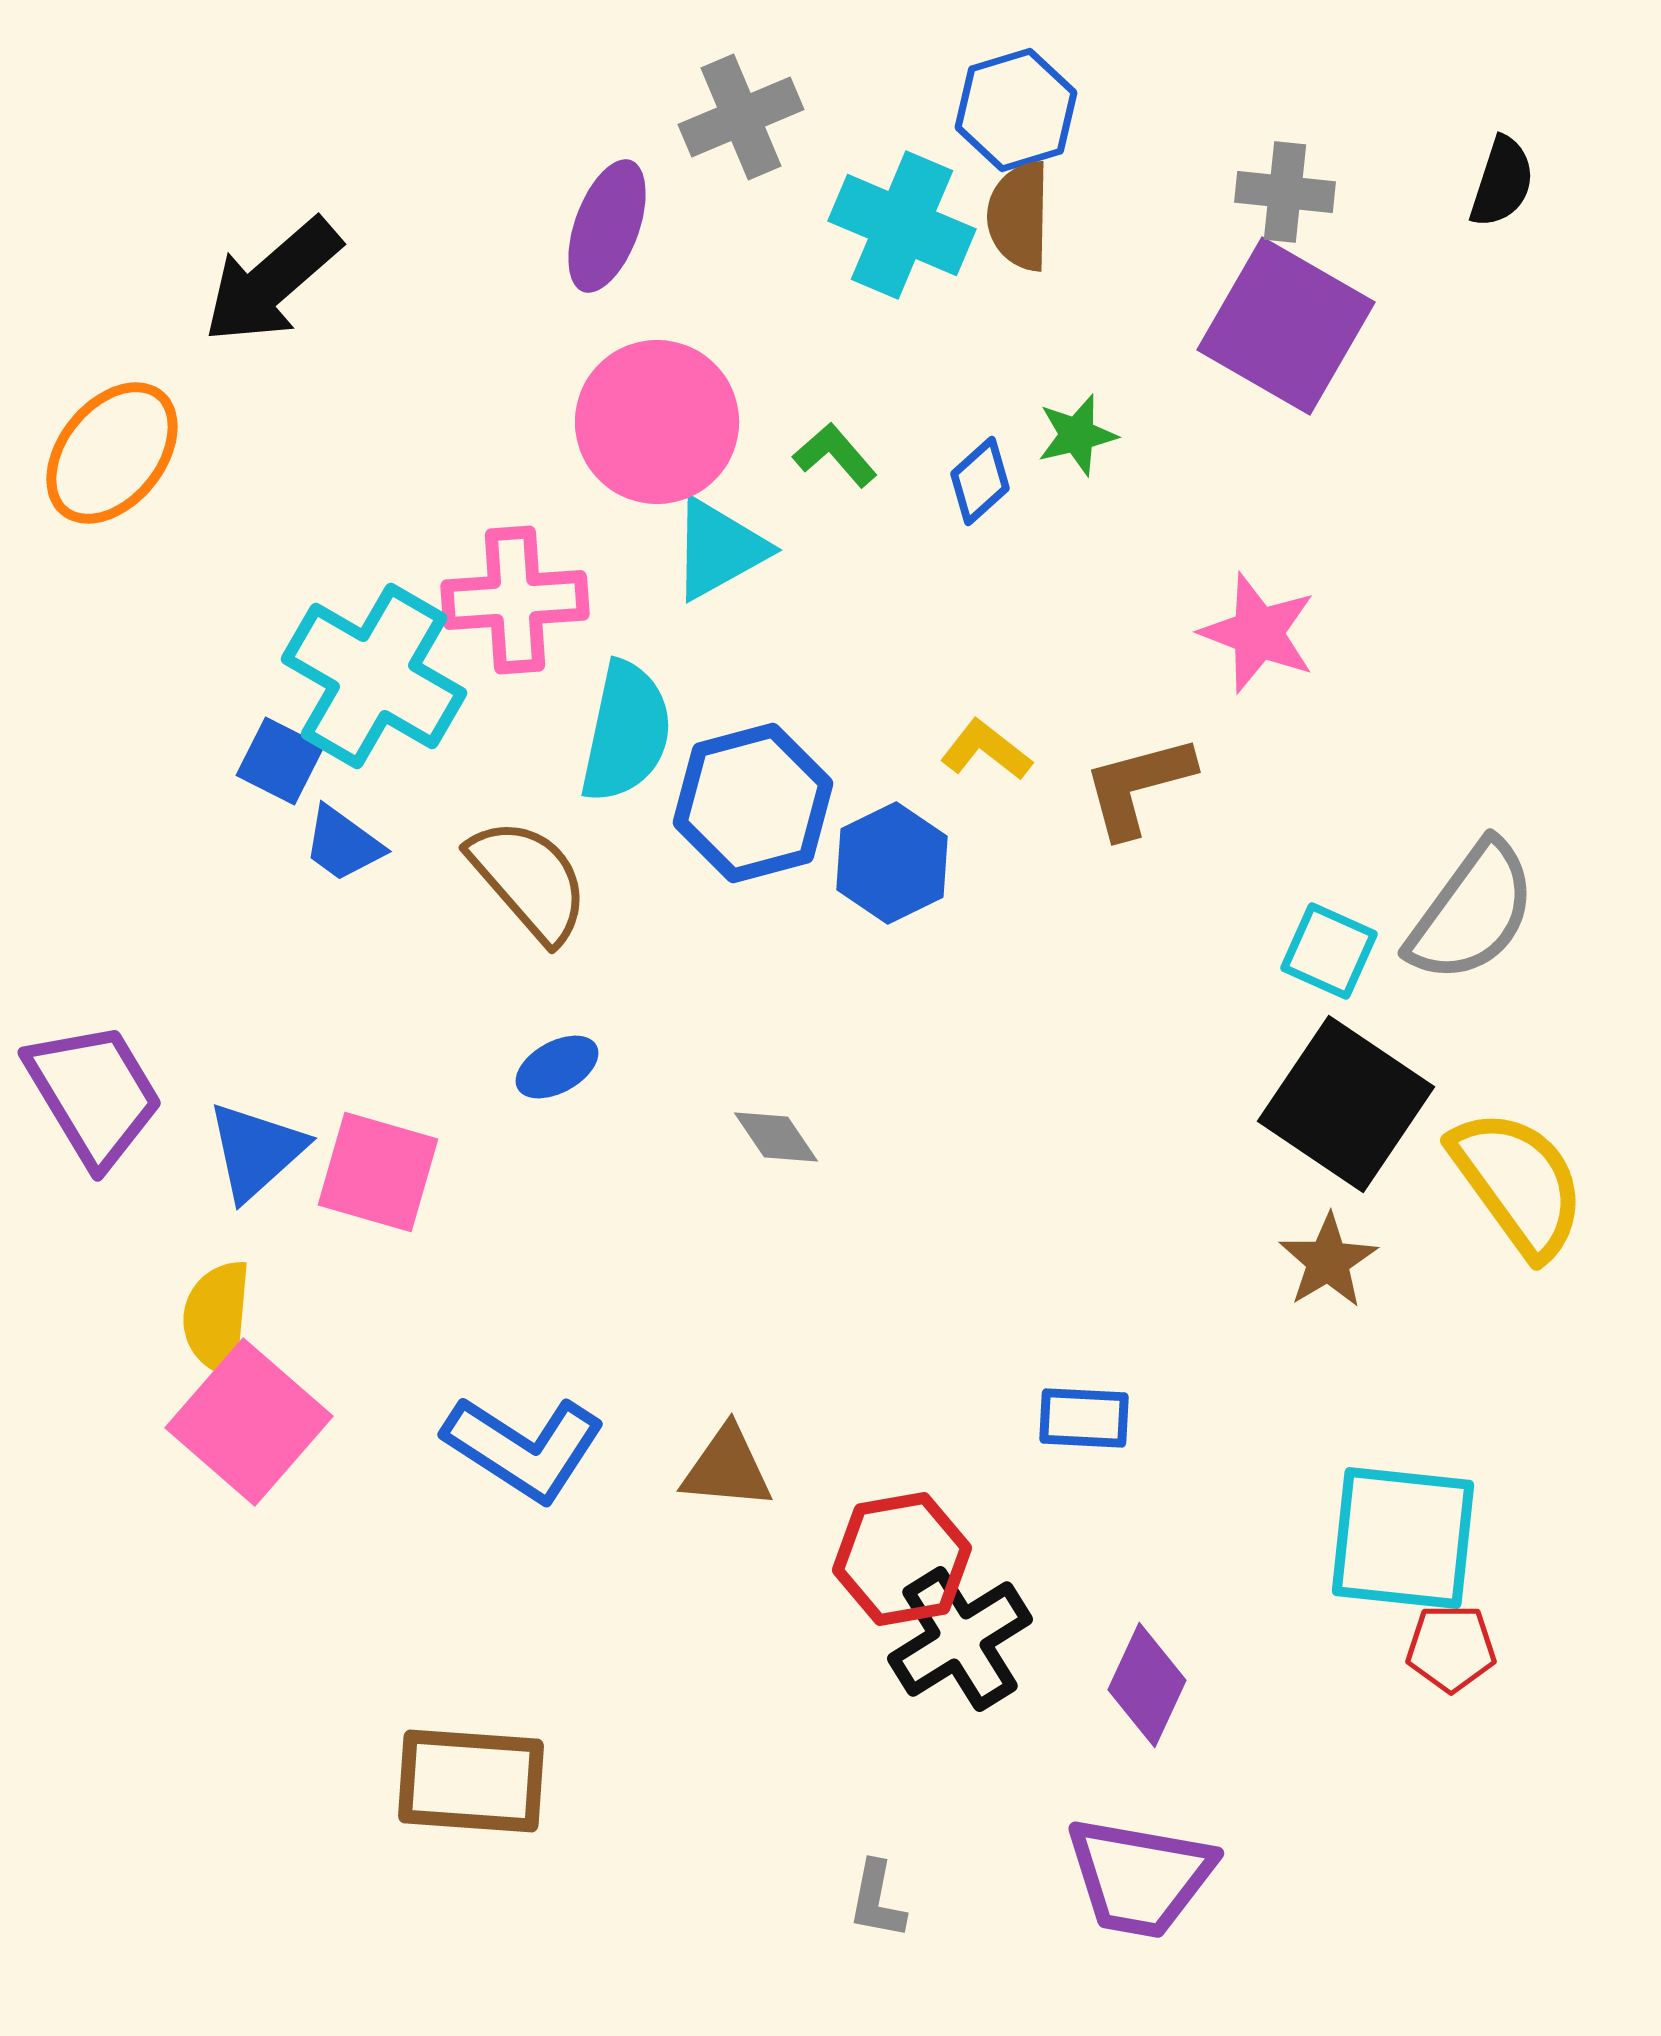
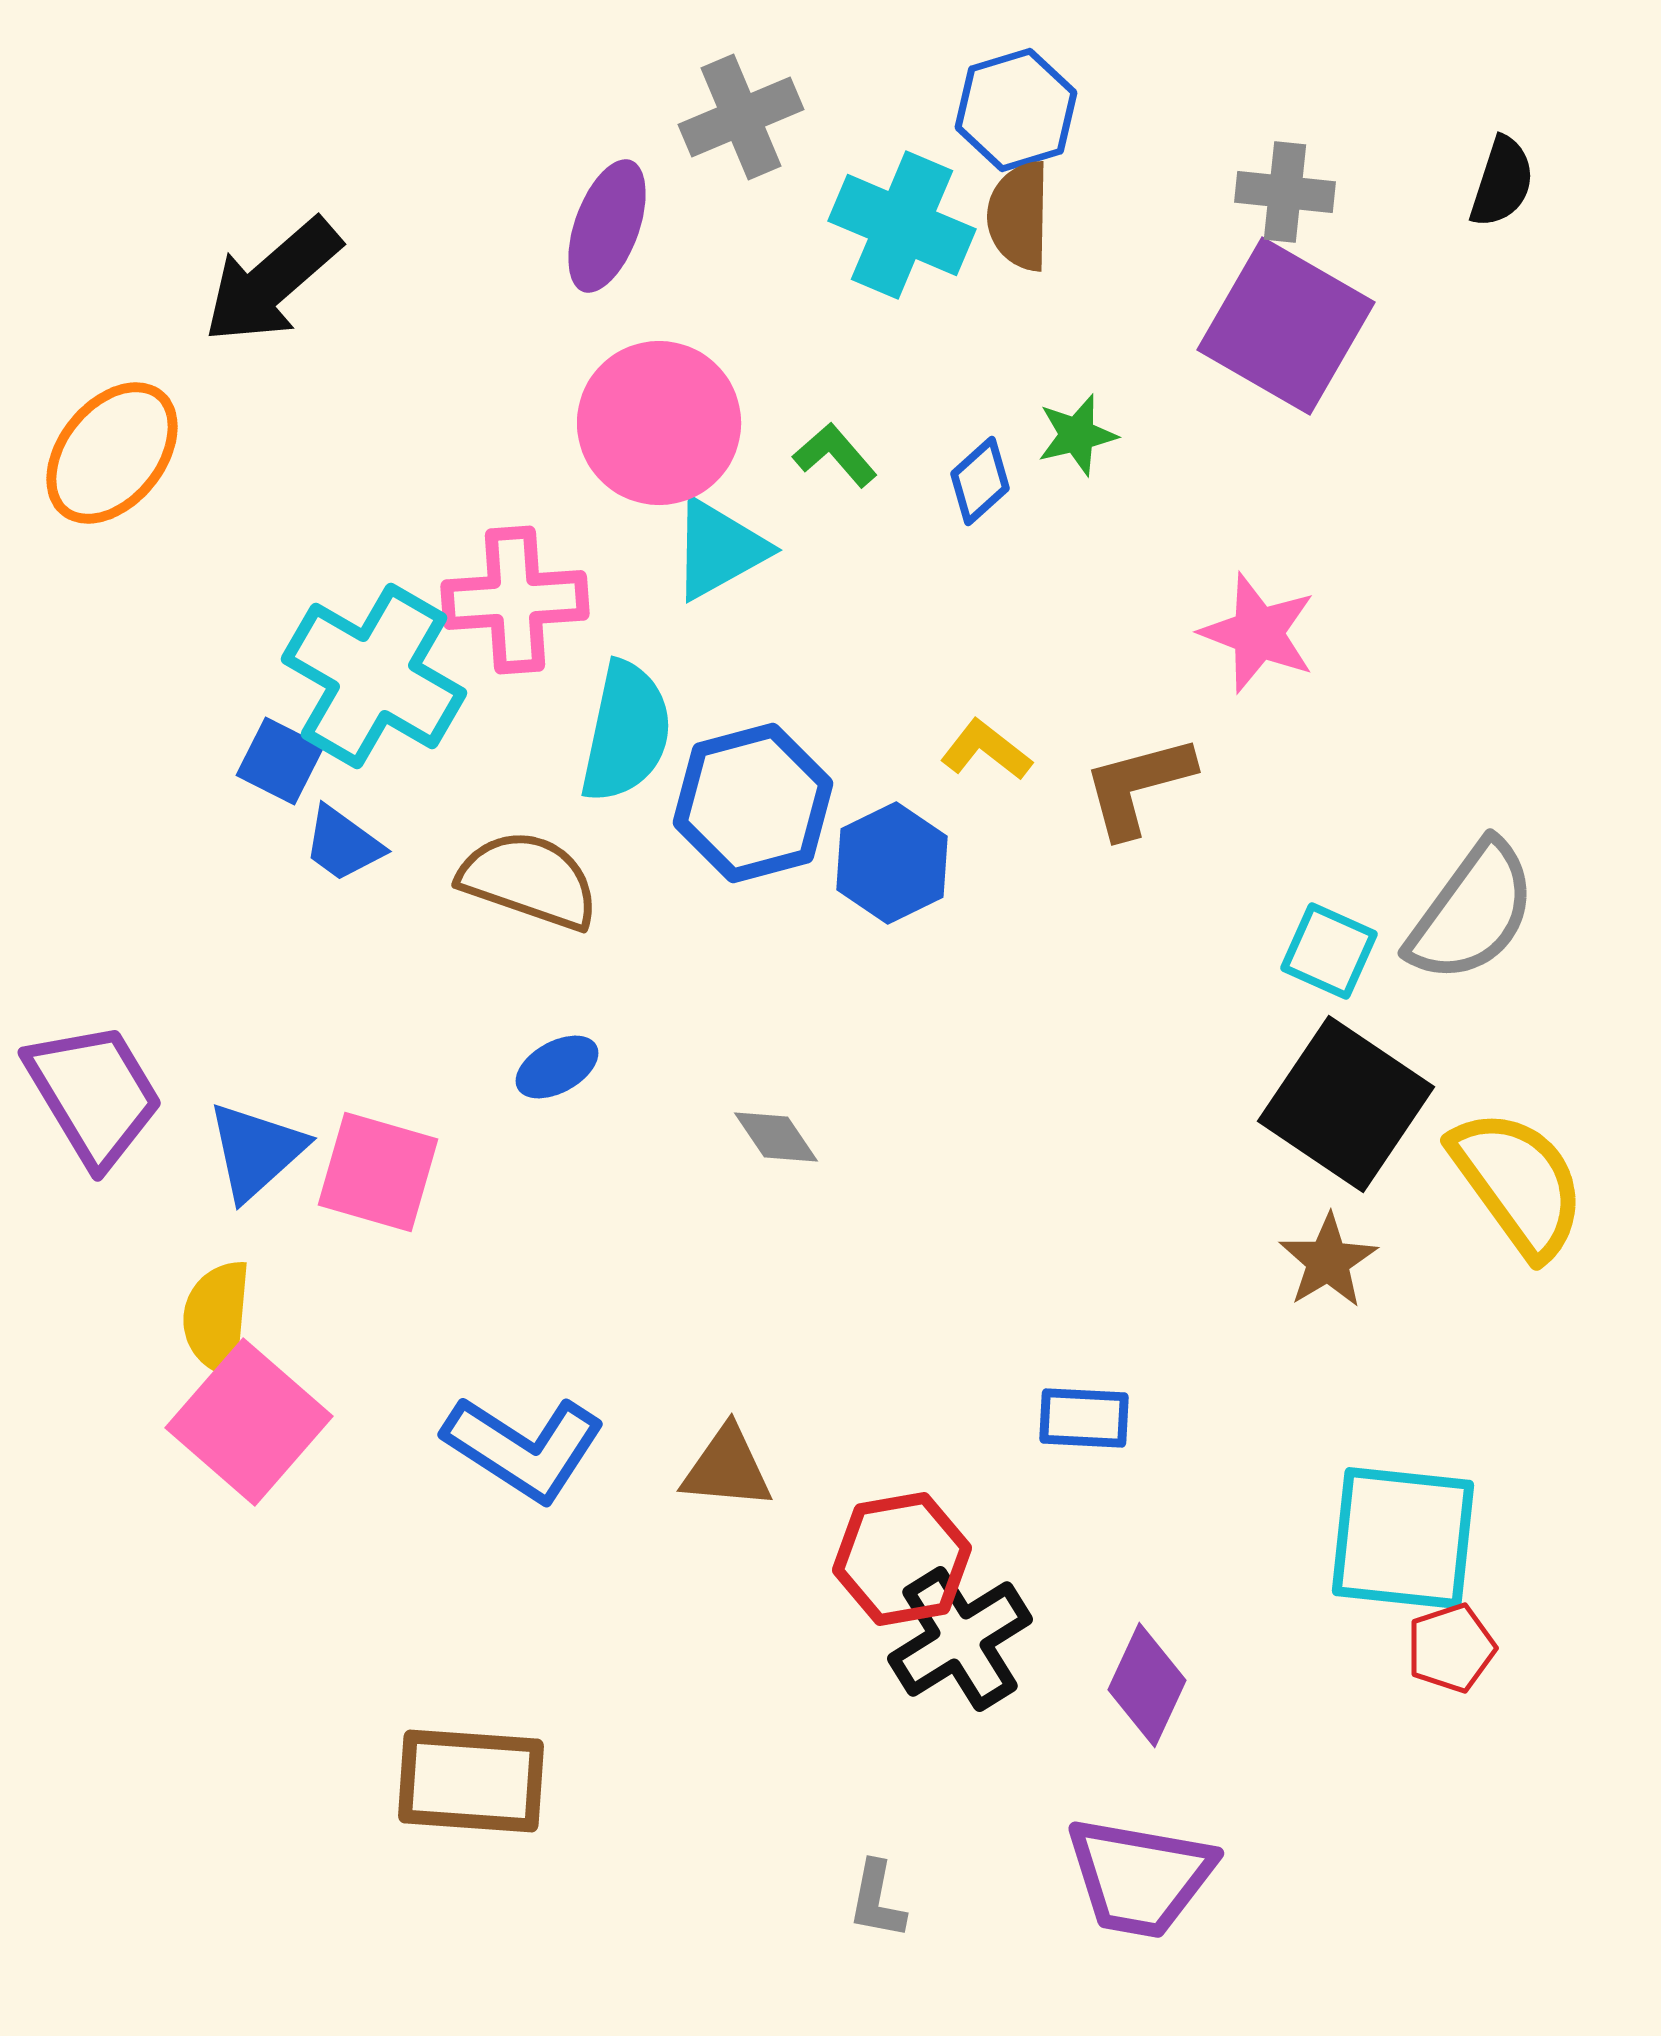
pink circle at (657, 422): moved 2 px right, 1 px down
brown semicircle at (529, 880): rotated 30 degrees counterclockwise
red pentagon at (1451, 1648): rotated 18 degrees counterclockwise
